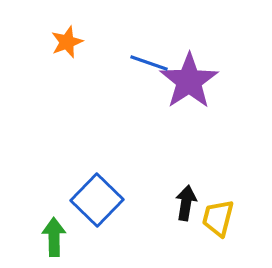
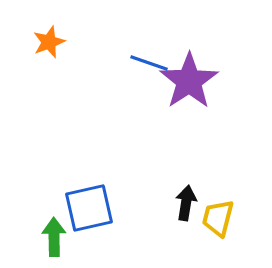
orange star: moved 18 px left
blue square: moved 8 px left, 8 px down; rotated 33 degrees clockwise
